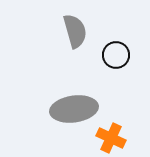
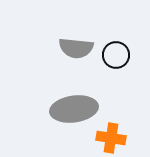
gray semicircle: moved 1 px right, 17 px down; rotated 112 degrees clockwise
orange cross: rotated 16 degrees counterclockwise
